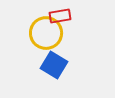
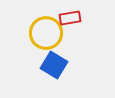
red rectangle: moved 10 px right, 2 px down
